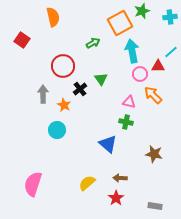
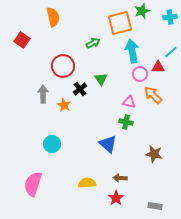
orange square: rotated 15 degrees clockwise
red triangle: moved 1 px down
cyan circle: moved 5 px left, 14 px down
yellow semicircle: rotated 36 degrees clockwise
